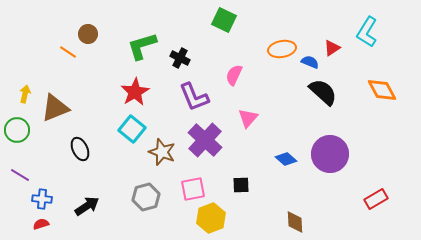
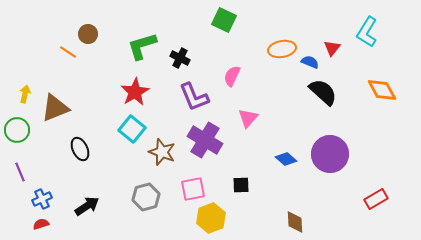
red triangle: rotated 18 degrees counterclockwise
pink semicircle: moved 2 px left, 1 px down
purple cross: rotated 12 degrees counterclockwise
purple line: moved 3 px up; rotated 36 degrees clockwise
blue cross: rotated 30 degrees counterclockwise
